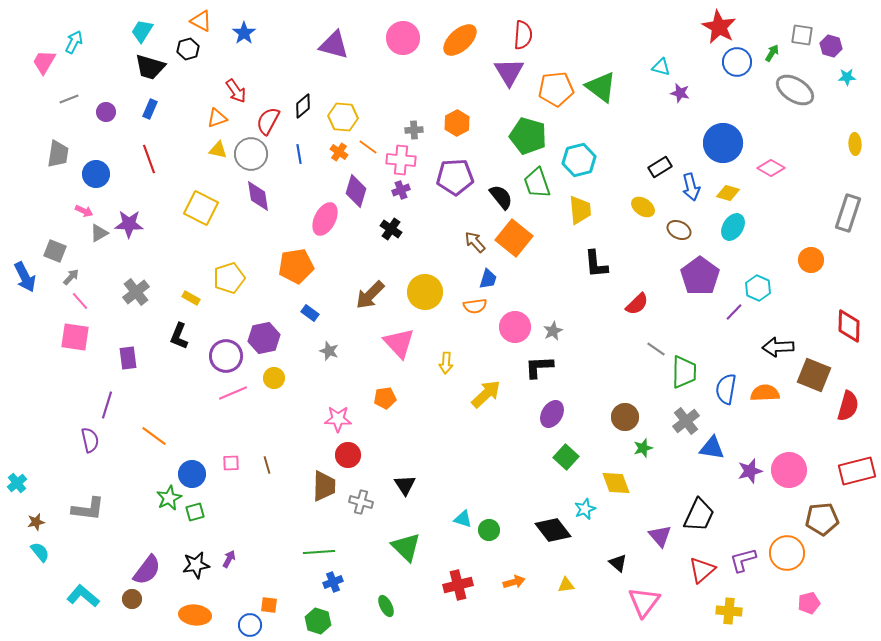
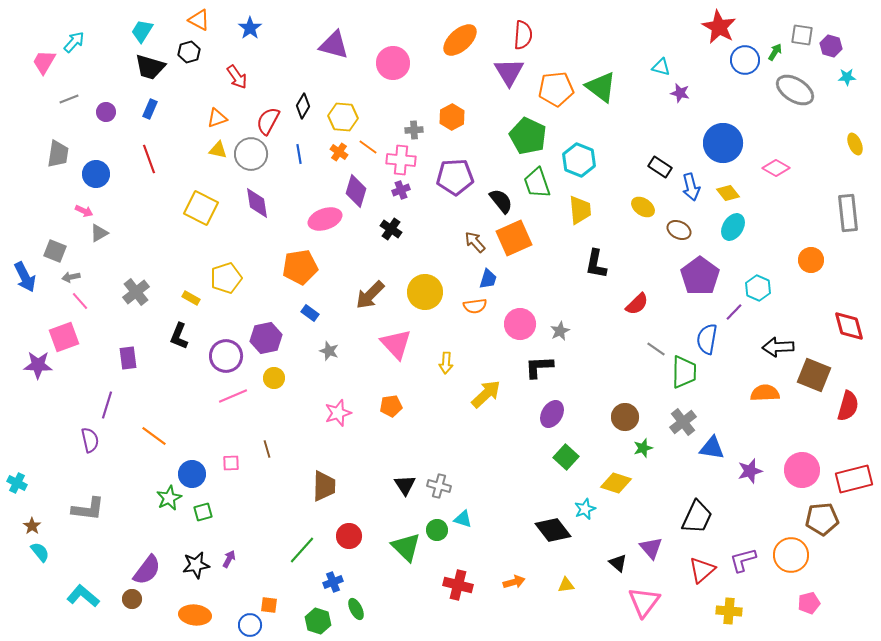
orange triangle at (201, 21): moved 2 px left, 1 px up
blue star at (244, 33): moved 6 px right, 5 px up
pink circle at (403, 38): moved 10 px left, 25 px down
cyan arrow at (74, 42): rotated 15 degrees clockwise
black hexagon at (188, 49): moved 1 px right, 3 px down
green arrow at (772, 53): moved 3 px right, 1 px up
blue circle at (737, 62): moved 8 px right, 2 px up
red arrow at (236, 91): moved 1 px right, 14 px up
black diamond at (303, 106): rotated 20 degrees counterclockwise
orange hexagon at (457, 123): moved 5 px left, 6 px up
green pentagon at (528, 136): rotated 9 degrees clockwise
yellow ellipse at (855, 144): rotated 20 degrees counterclockwise
cyan hexagon at (579, 160): rotated 24 degrees counterclockwise
black rectangle at (660, 167): rotated 65 degrees clockwise
pink diamond at (771, 168): moved 5 px right
yellow diamond at (728, 193): rotated 35 degrees clockwise
purple diamond at (258, 196): moved 1 px left, 7 px down
black semicircle at (501, 197): moved 4 px down
gray rectangle at (848, 213): rotated 24 degrees counterclockwise
pink ellipse at (325, 219): rotated 44 degrees clockwise
purple star at (129, 224): moved 91 px left, 141 px down
orange square at (514, 238): rotated 27 degrees clockwise
black L-shape at (596, 264): rotated 16 degrees clockwise
orange pentagon at (296, 266): moved 4 px right, 1 px down
gray arrow at (71, 277): rotated 144 degrees counterclockwise
yellow pentagon at (229, 278): moved 3 px left
red diamond at (849, 326): rotated 16 degrees counterclockwise
pink circle at (515, 327): moved 5 px right, 3 px up
gray star at (553, 331): moved 7 px right
pink square at (75, 337): moved 11 px left; rotated 28 degrees counterclockwise
purple hexagon at (264, 338): moved 2 px right
pink triangle at (399, 343): moved 3 px left, 1 px down
blue semicircle at (726, 389): moved 19 px left, 50 px up
pink line at (233, 393): moved 3 px down
orange pentagon at (385, 398): moved 6 px right, 8 px down
pink star at (338, 419): moved 6 px up; rotated 20 degrees counterclockwise
gray cross at (686, 421): moved 3 px left, 1 px down
red circle at (348, 455): moved 1 px right, 81 px down
brown line at (267, 465): moved 16 px up
pink circle at (789, 470): moved 13 px right
red rectangle at (857, 471): moved 3 px left, 8 px down
cyan cross at (17, 483): rotated 24 degrees counterclockwise
yellow diamond at (616, 483): rotated 52 degrees counterclockwise
gray cross at (361, 502): moved 78 px right, 16 px up
green square at (195, 512): moved 8 px right
black trapezoid at (699, 515): moved 2 px left, 2 px down
brown star at (36, 522): moved 4 px left, 4 px down; rotated 24 degrees counterclockwise
green circle at (489, 530): moved 52 px left
purple triangle at (660, 536): moved 9 px left, 12 px down
green line at (319, 552): moved 17 px left, 2 px up; rotated 44 degrees counterclockwise
orange circle at (787, 553): moved 4 px right, 2 px down
red cross at (458, 585): rotated 28 degrees clockwise
green ellipse at (386, 606): moved 30 px left, 3 px down
